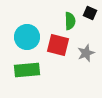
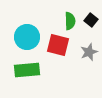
black square: moved 1 px right, 7 px down; rotated 16 degrees clockwise
gray star: moved 3 px right, 1 px up
